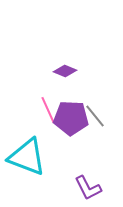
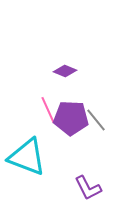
gray line: moved 1 px right, 4 px down
